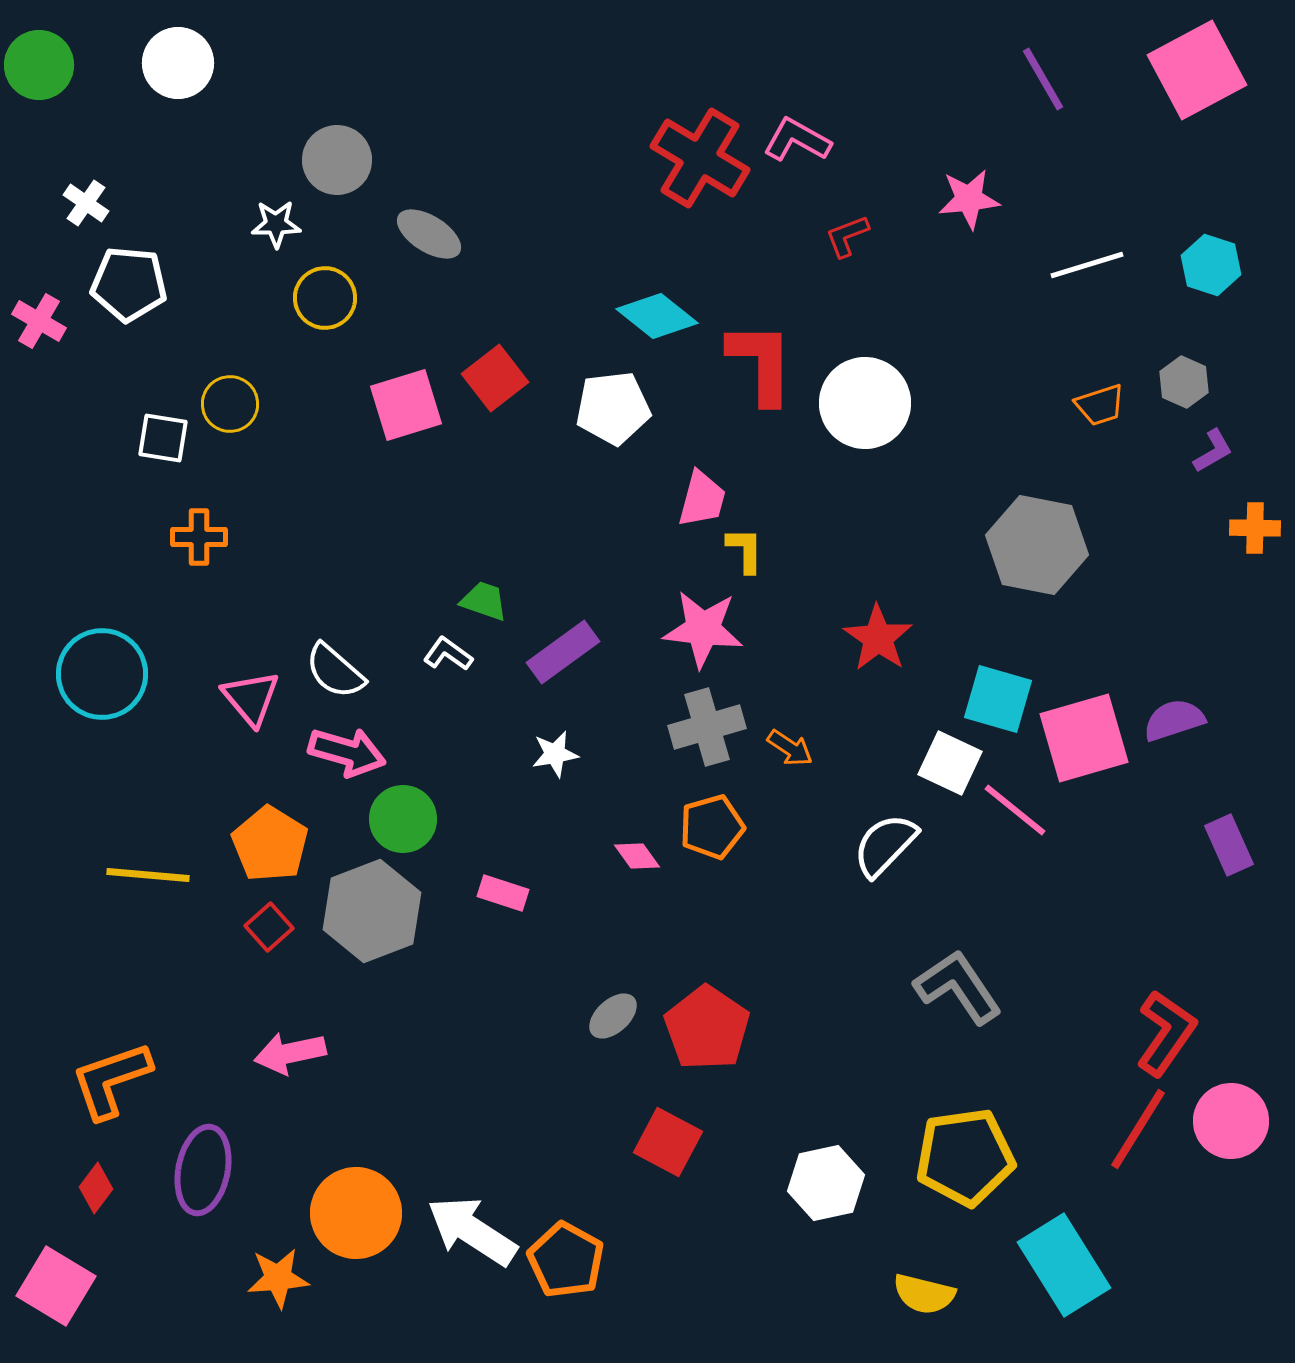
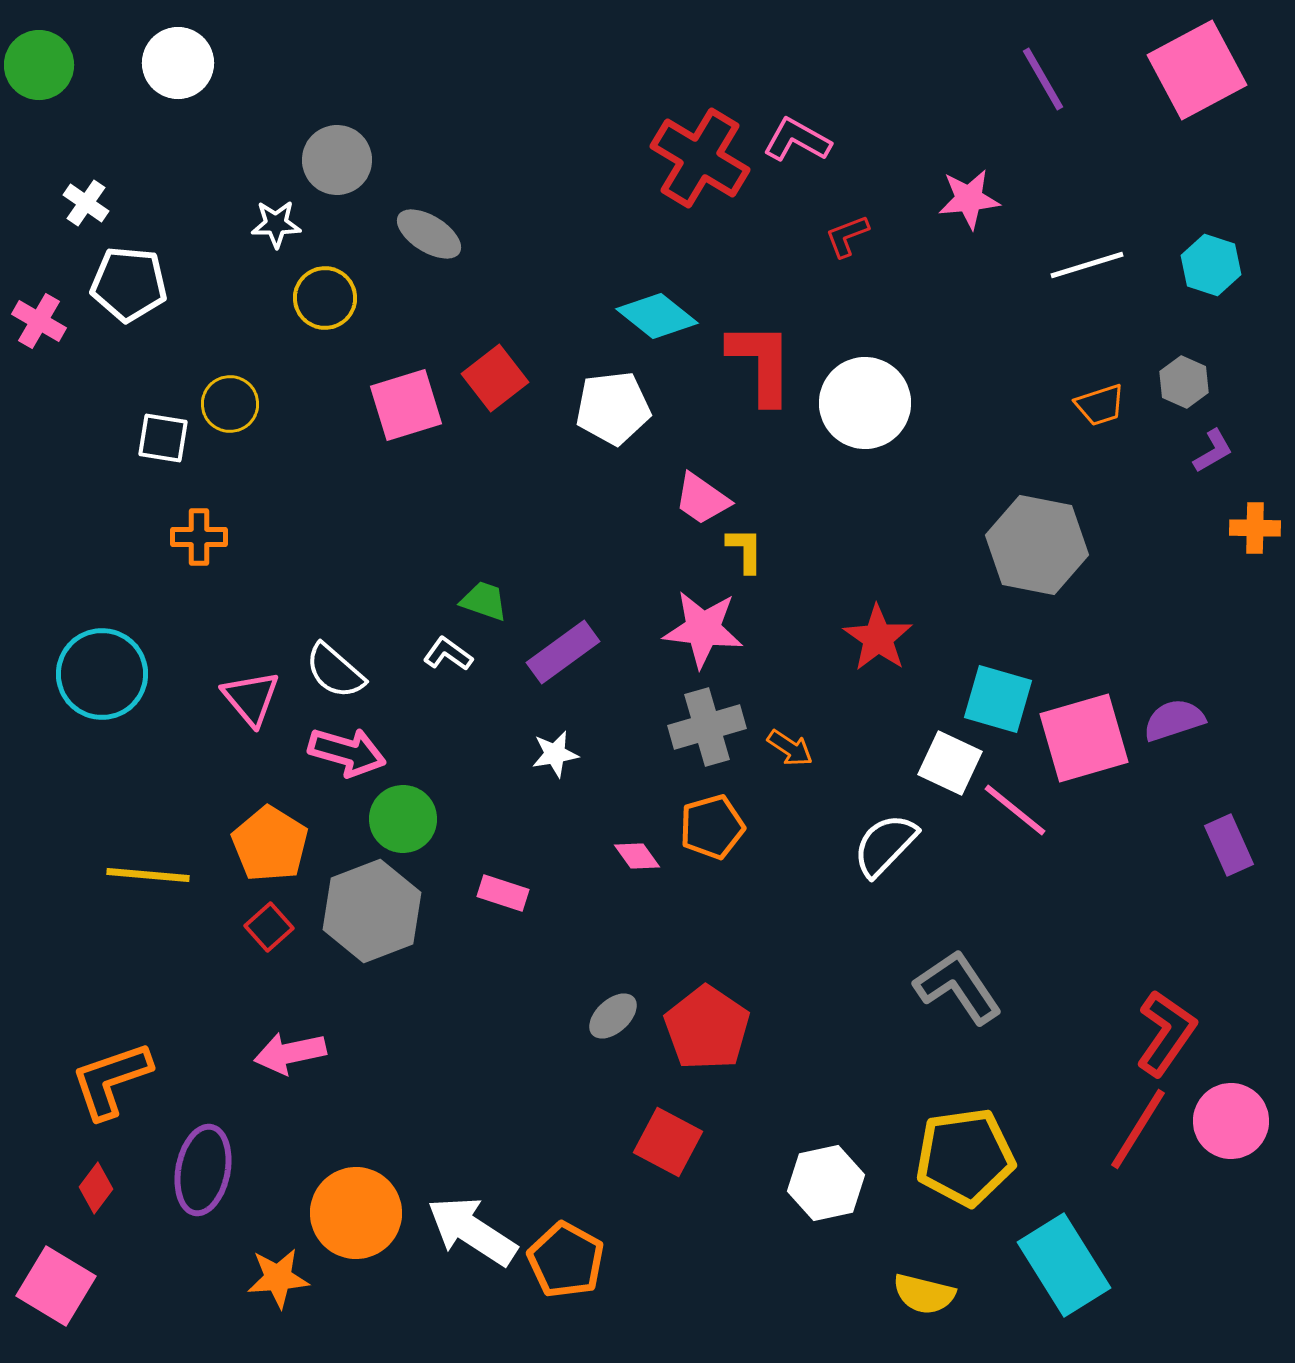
pink trapezoid at (702, 499): rotated 110 degrees clockwise
